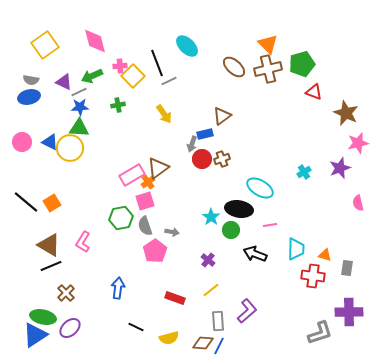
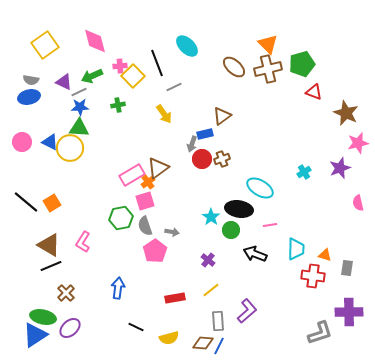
gray line at (169, 81): moved 5 px right, 6 px down
red rectangle at (175, 298): rotated 30 degrees counterclockwise
